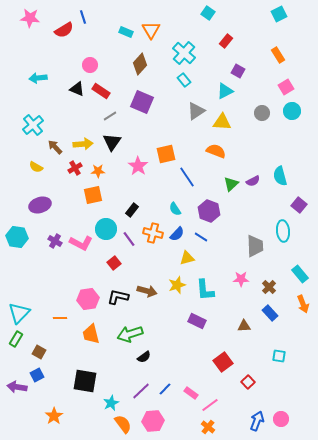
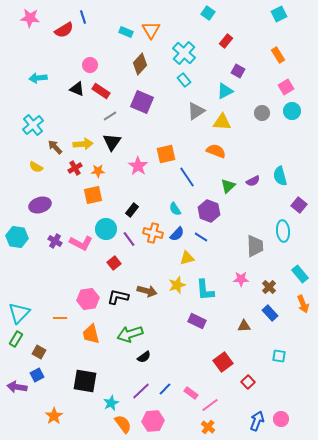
green triangle at (231, 184): moved 3 px left, 2 px down
